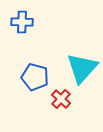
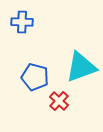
cyan triangle: moved 1 px left, 1 px up; rotated 28 degrees clockwise
red cross: moved 2 px left, 2 px down
